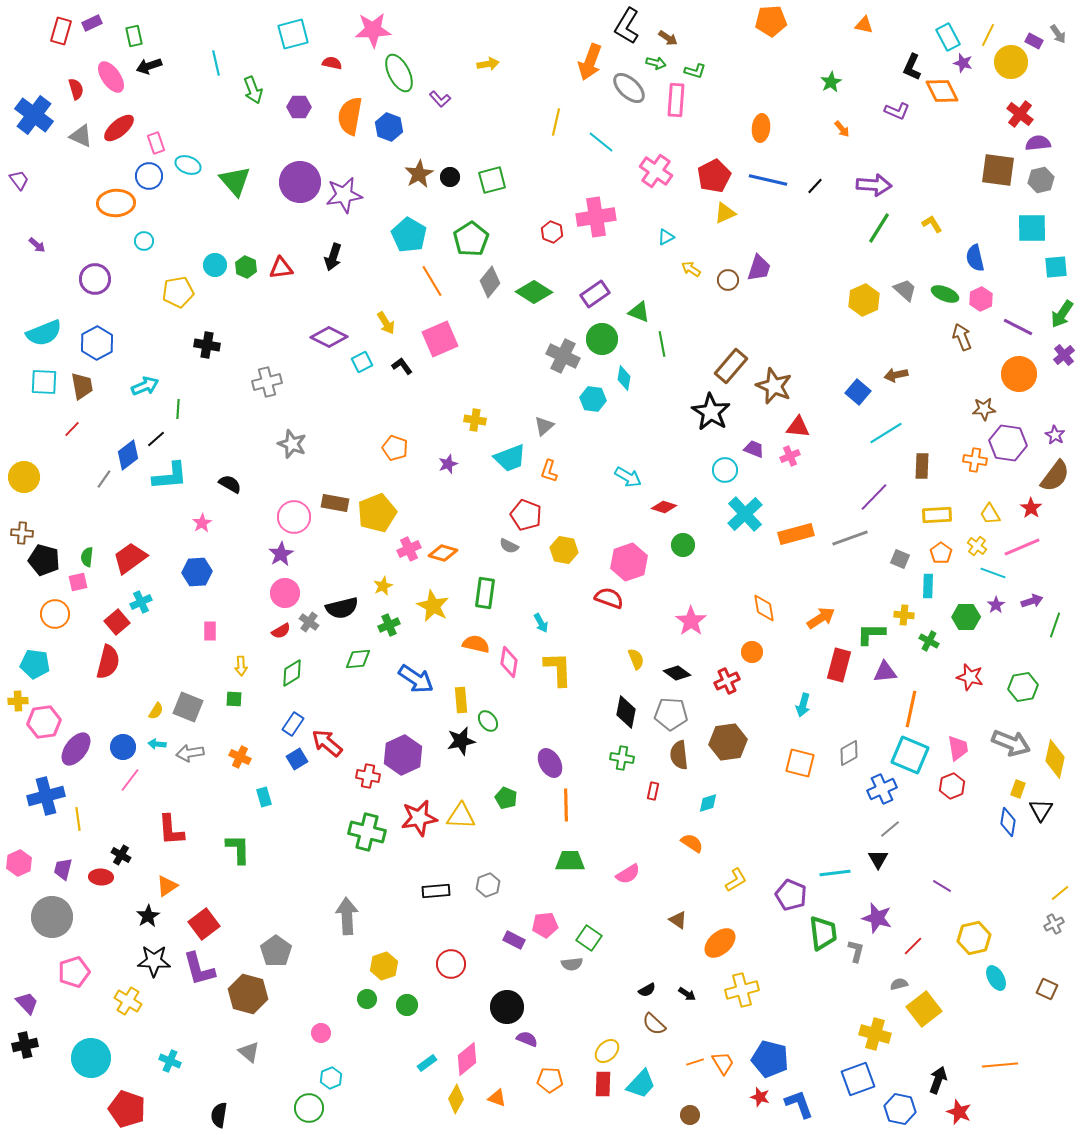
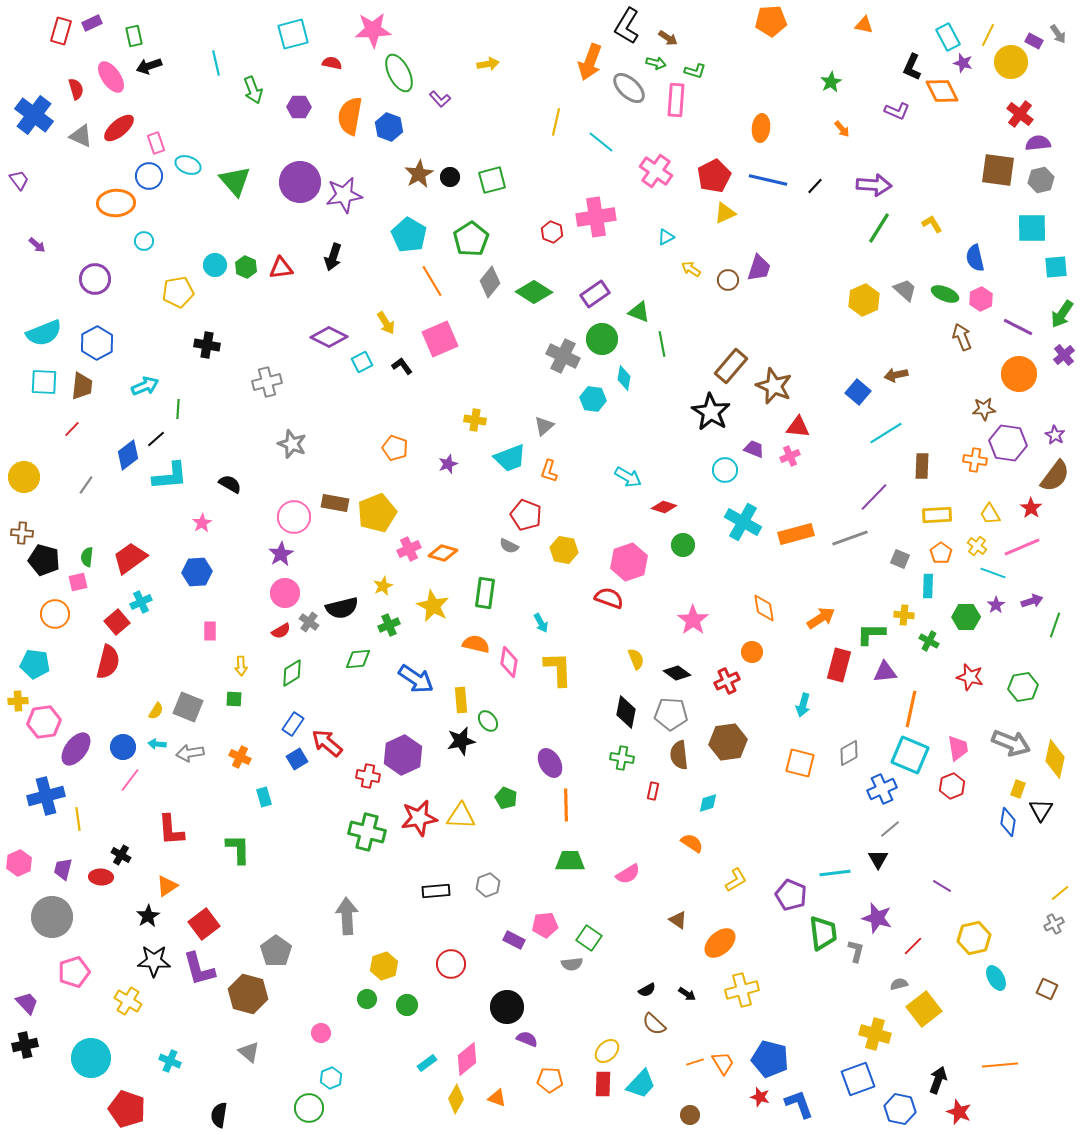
brown trapezoid at (82, 386): rotated 16 degrees clockwise
gray line at (104, 479): moved 18 px left, 6 px down
cyan cross at (745, 514): moved 2 px left, 8 px down; rotated 18 degrees counterclockwise
pink star at (691, 621): moved 2 px right, 1 px up
